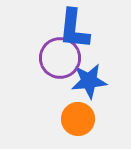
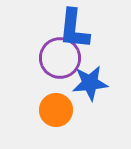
blue star: moved 1 px right, 2 px down
orange circle: moved 22 px left, 9 px up
